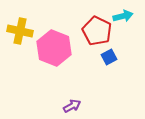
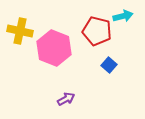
red pentagon: rotated 12 degrees counterclockwise
blue square: moved 8 px down; rotated 21 degrees counterclockwise
purple arrow: moved 6 px left, 7 px up
